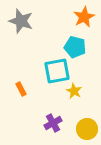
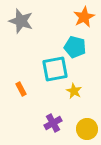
cyan square: moved 2 px left, 2 px up
